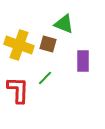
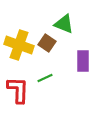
brown square: moved 1 px left, 1 px up; rotated 18 degrees clockwise
green line: rotated 21 degrees clockwise
